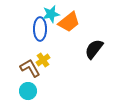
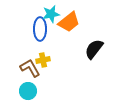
yellow cross: rotated 24 degrees clockwise
